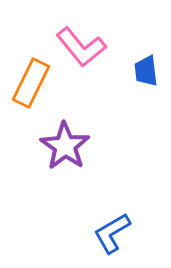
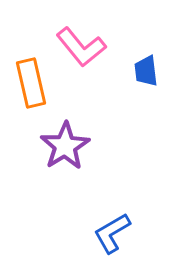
orange rectangle: rotated 39 degrees counterclockwise
purple star: rotated 6 degrees clockwise
